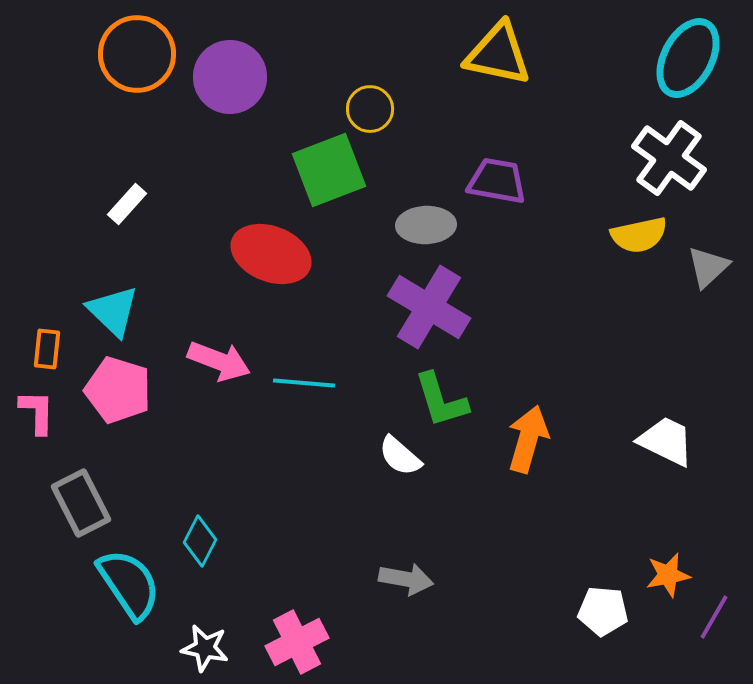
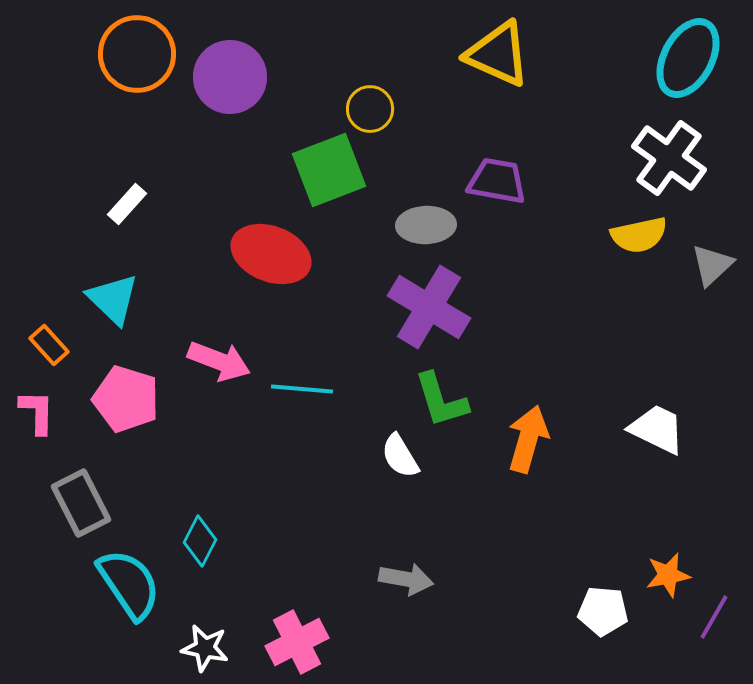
yellow triangle: rotated 12 degrees clockwise
gray triangle: moved 4 px right, 2 px up
cyan triangle: moved 12 px up
orange rectangle: moved 2 px right, 4 px up; rotated 48 degrees counterclockwise
cyan line: moved 2 px left, 6 px down
pink pentagon: moved 8 px right, 9 px down
white trapezoid: moved 9 px left, 12 px up
white semicircle: rotated 18 degrees clockwise
